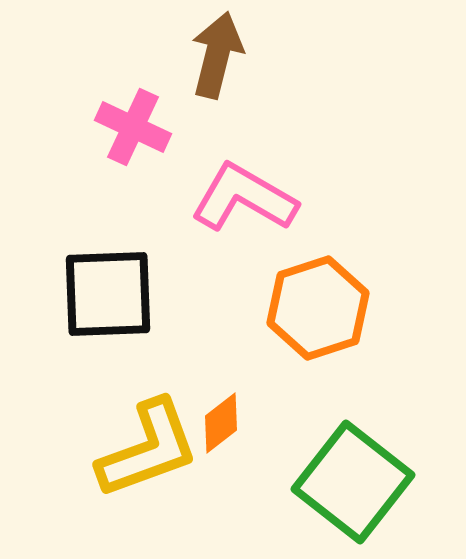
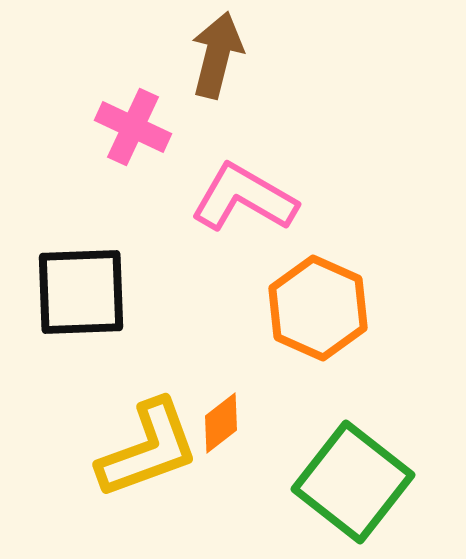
black square: moved 27 px left, 2 px up
orange hexagon: rotated 18 degrees counterclockwise
